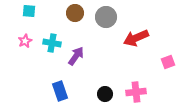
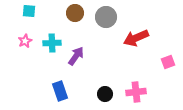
cyan cross: rotated 12 degrees counterclockwise
